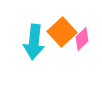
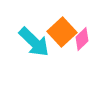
cyan arrow: rotated 52 degrees counterclockwise
